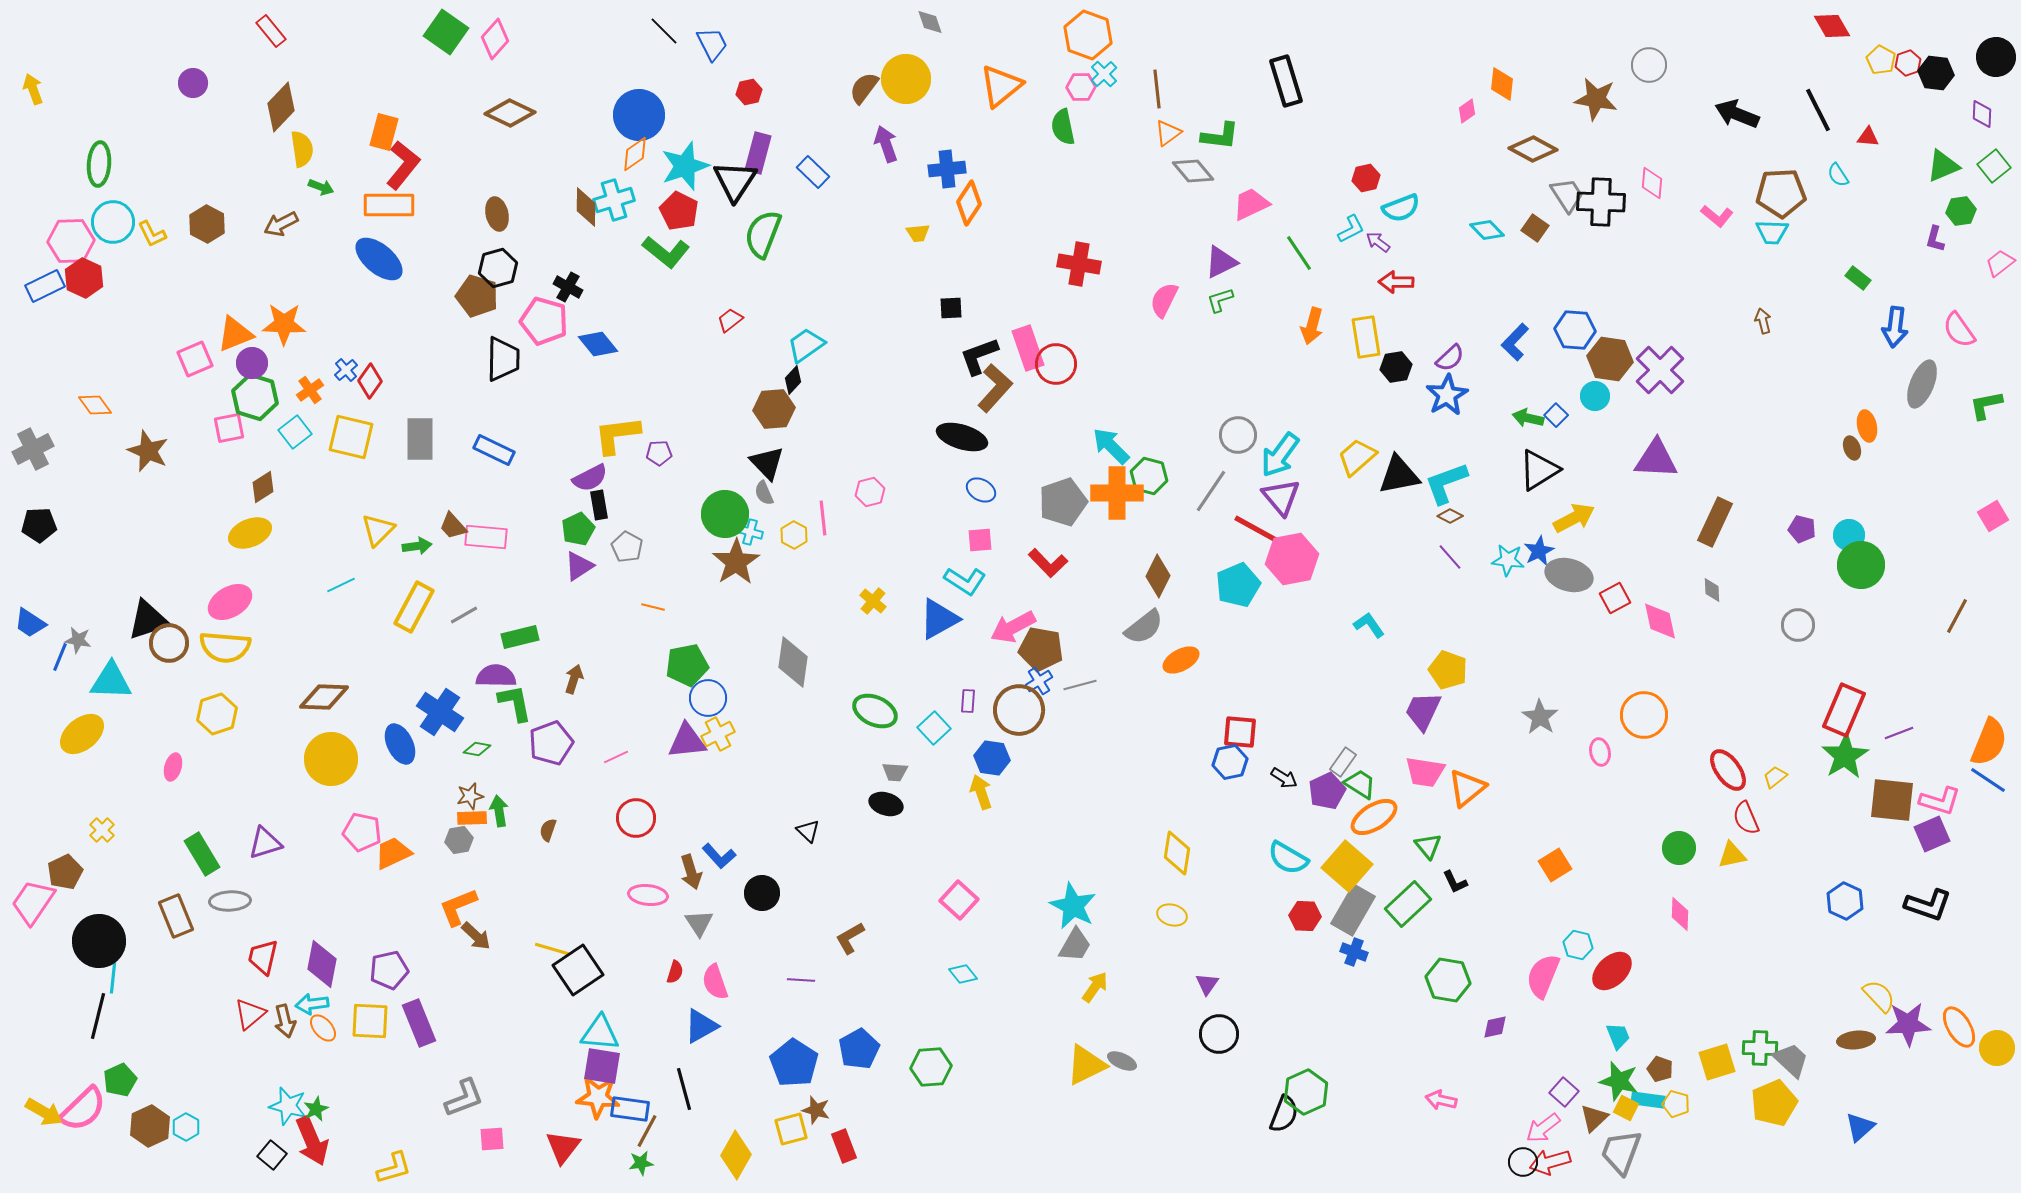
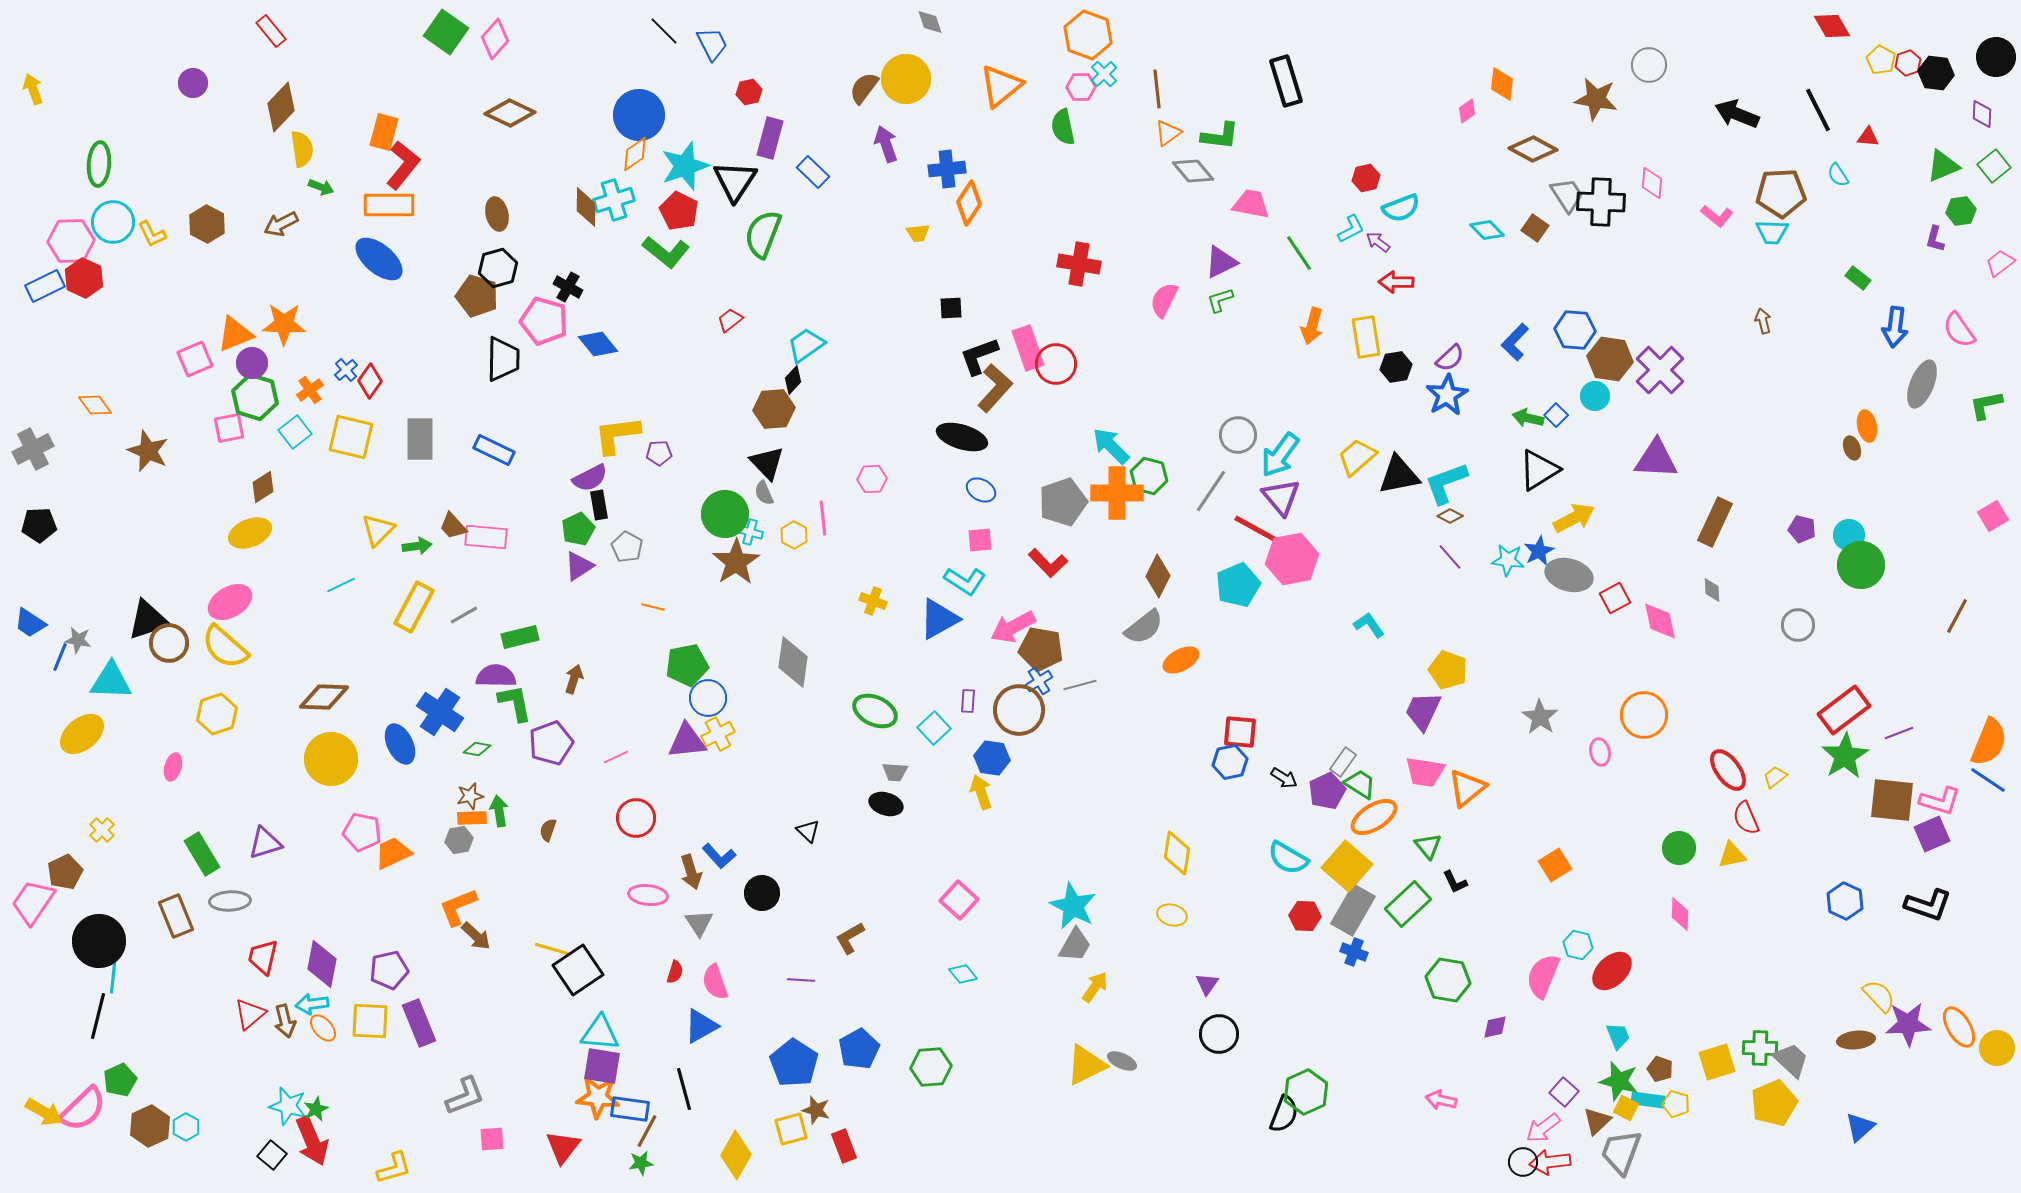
purple rectangle at (758, 153): moved 12 px right, 15 px up
pink trapezoid at (1251, 204): rotated 36 degrees clockwise
pink hexagon at (870, 492): moved 2 px right, 13 px up; rotated 12 degrees clockwise
yellow cross at (873, 601): rotated 20 degrees counterclockwise
yellow semicircle at (225, 647): rotated 36 degrees clockwise
red rectangle at (1844, 710): rotated 30 degrees clockwise
gray L-shape at (464, 1098): moved 1 px right, 2 px up
brown triangle at (1594, 1118): moved 3 px right, 3 px down
red arrow at (1550, 1162): rotated 9 degrees clockwise
